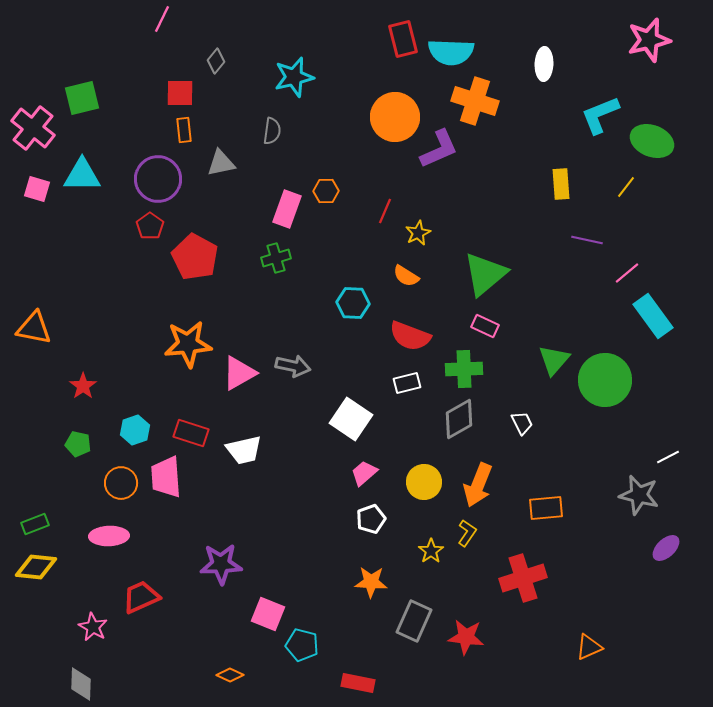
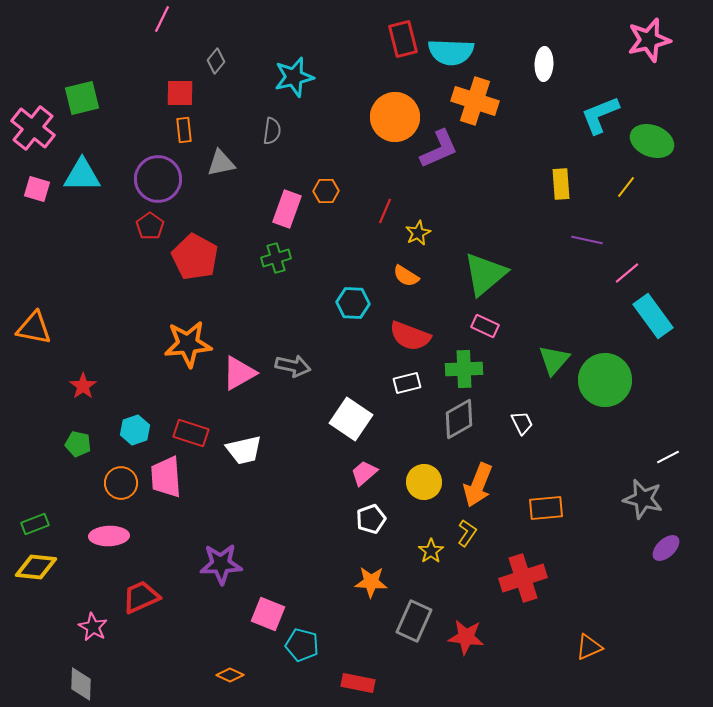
gray star at (639, 495): moved 4 px right, 4 px down
